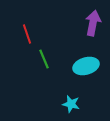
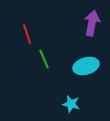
purple arrow: moved 1 px left
